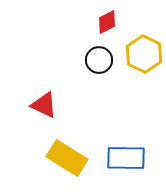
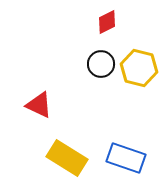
yellow hexagon: moved 5 px left, 14 px down; rotated 12 degrees counterclockwise
black circle: moved 2 px right, 4 px down
red triangle: moved 5 px left
blue rectangle: rotated 18 degrees clockwise
